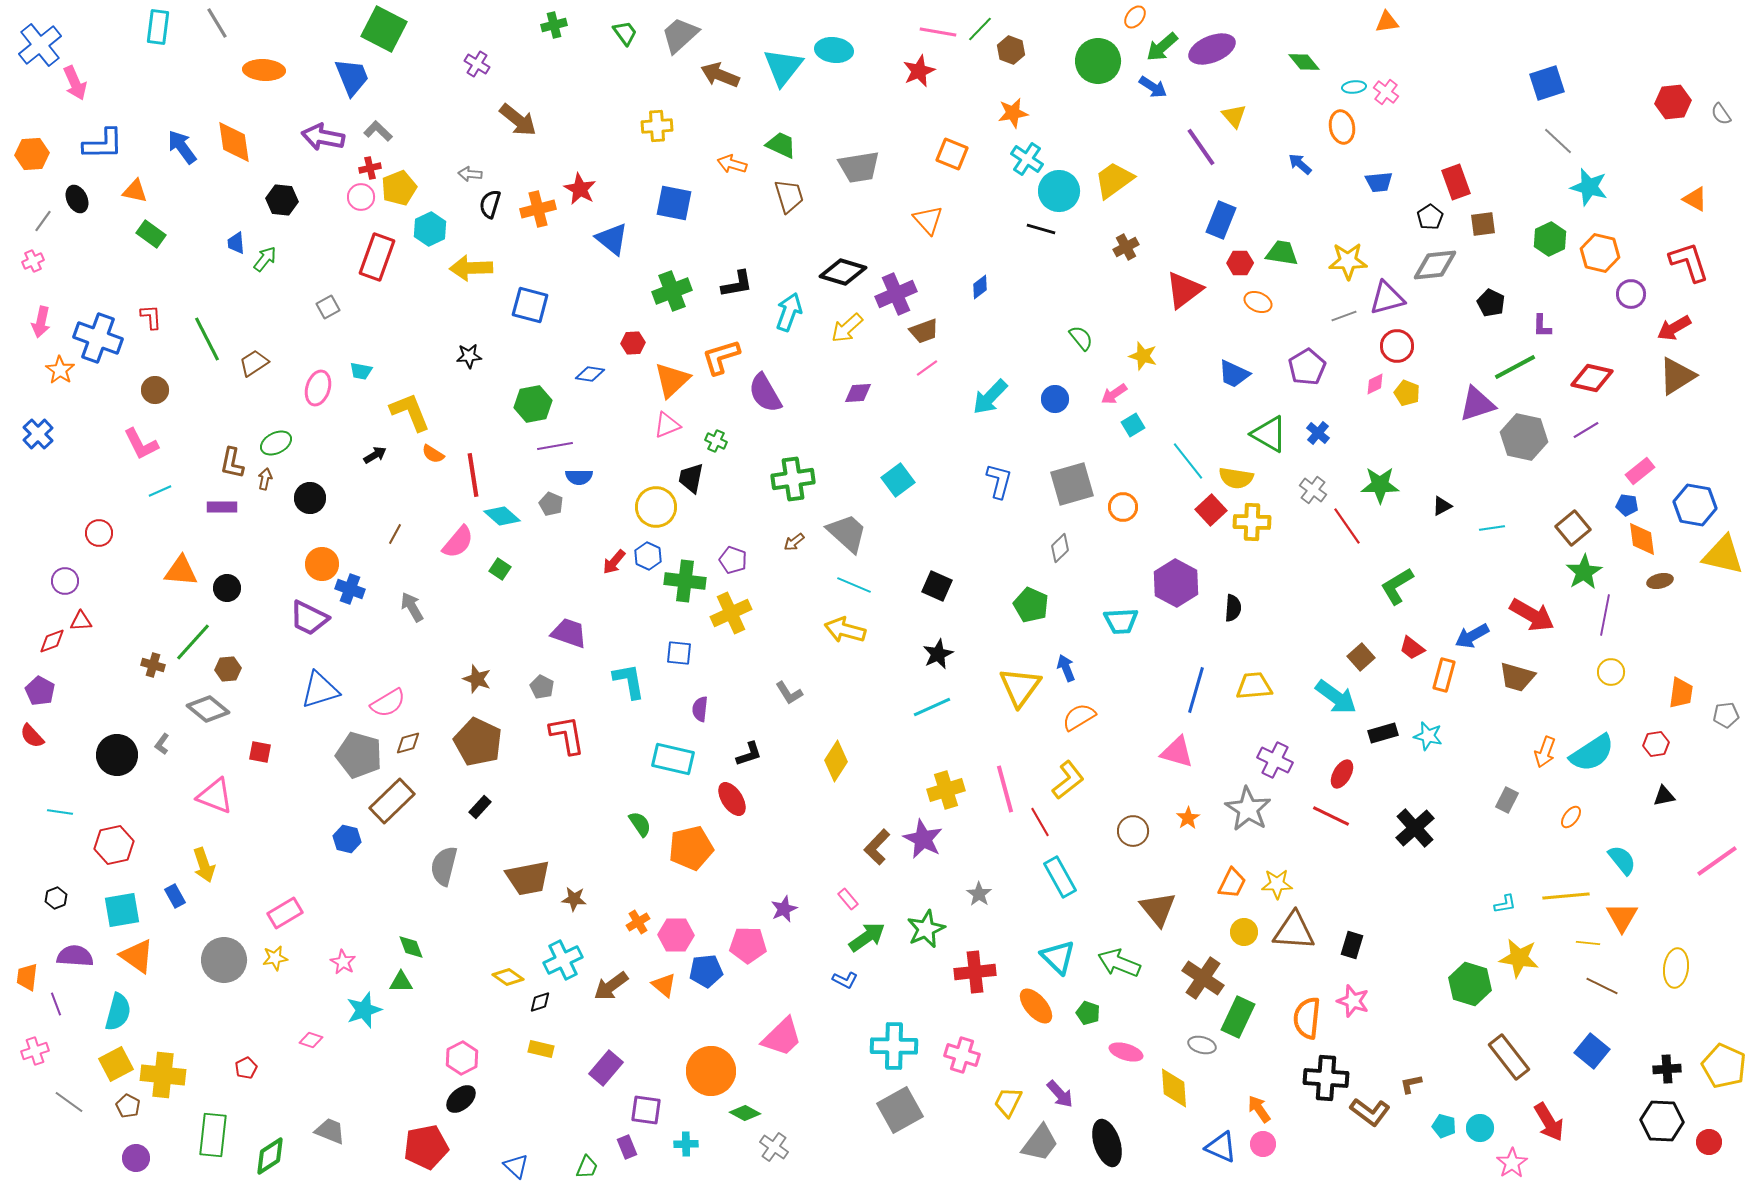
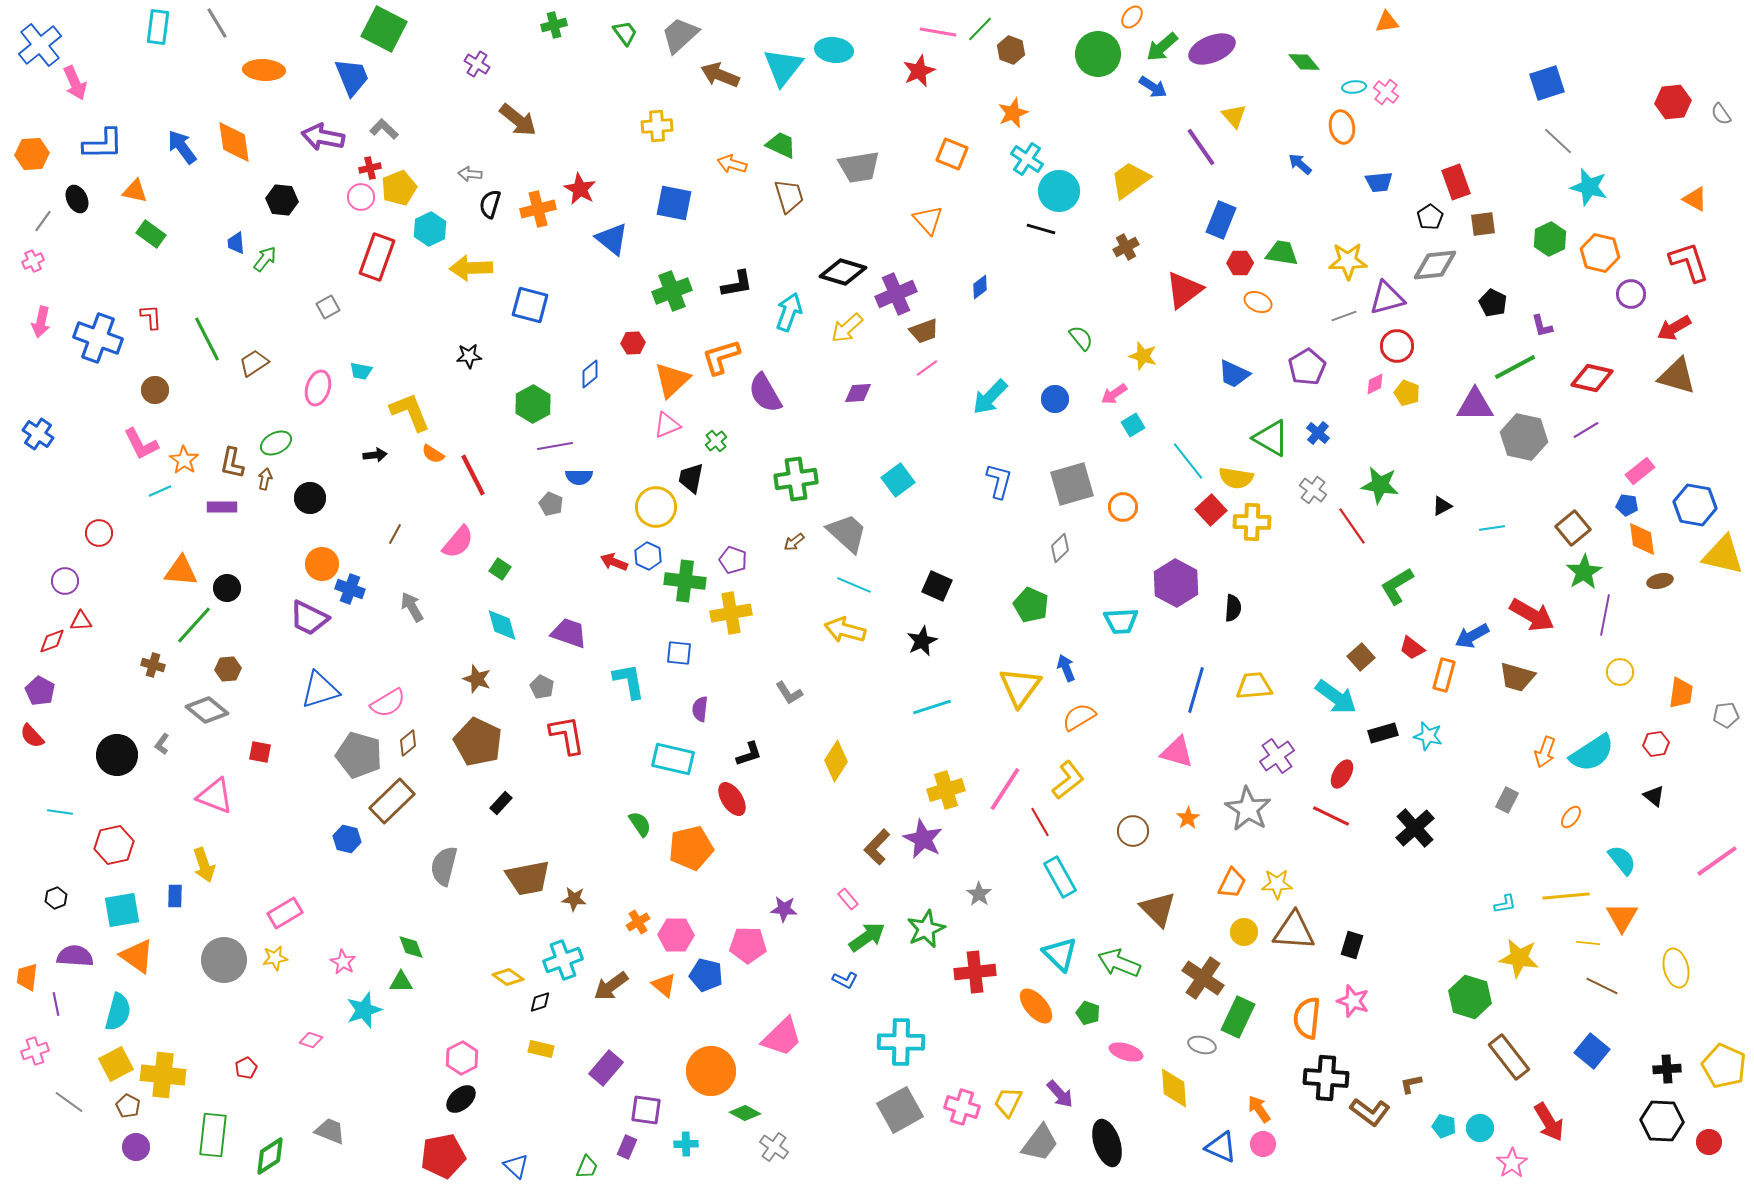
orange ellipse at (1135, 17): moved 3 px left
green circle at (1098, 61): moved 7 px up
orange star at (1013, 113): rotated 12 degrees counterclockwise
gray L-shape at (378, 131): moved 6 px right, 2 px up
yellow trapezoid at (1114, 180): moved 16 px right
black pentagon at (1491, 303): moved 2 px right
purple L-shape at (1542, 326): rotated 15 degrees counterclockwise
orange star at (60, 370): moved 124 px right, 90 px down
blue diamond at (590, 374): rotated 48 degrees counterclockwise
brown triangle at (1677, 376): rotated 48 degrees clockwise
green hexagon at (533, 404): rotated 18 degrees counterclockwise
purple triangle at (1477, 404): moved 2 px left, 1 px down; rotated 18 degrees clockwise
blue cross at (38, 434): rotated 12 degrees counterclockwise
green triangle at (1269, 434): moved 2 px right, 4 px down
green cross at (716, 441): rotated 25 degrees clockwise
black arrow at (375, 455): rotated 25 degrees clockwise
red line at (473, 475): rotated 18 degrees counterclockwise
green cross at (793, 479): moved 3 px right
green star at (1380, 485): rotated 9 degrees clockwise
cyan diamond at (502, 516): moved 109 px down; rotated 33 degrees clockwise
red line at (1347, 526): moved 5 px right
red arrow at (614, 562): rotated 72 degrees clockwise
yellow cross at (731, 613): rotated 15 degrees clockwise
green line at (193, 642): moved 1 px right, 17 px up
black star at (938, 654): moved 16 px left, 13 px up
yellow circle at (1611, 672): moved 9 px right
cyan line at (932, 707): rotated 6 degrees clockwise
gray diamond at (208, 709): moved 1 px left, 1 px down
brown diamond at (408, 743): rotated 24 degrees counterclockwise
purple cross at (1275, 760): moved 2 px right, 4 px up; rotated 28 degrees clockwise
pink line at (1005, 789): rotated 48 degrees clockwise
black triangle at (1664, 796): moved 10 px left; rotated 50 degrees clockwise
black rectangle at (480, 807): moved 21 px right, 4 px up
blue rectangle at (175, 896): rotated 30 degrees clockwise
purple star at (784, 909): rotated 28 degrees clockwise
brown triangle at (1158, 909): rotated 6 degrees counterclockwise
cyan triangle at (1058, 957): moved 2 px right, 3 px up
cyan cross at (563, 960): rotated 6 degrees clockwise
yellow ellipse at (1676, 968): rotated 21 degrees counterclockwise
blue pentagon at (706, 971): moved 4 px down; rotated 20 degrees clockwise
green hexagon at (1470, 984): moved 13 px down
purple line at (56, 1004): rotated 10 degrees clockwise
cyan cross at (894, 1046): moved 7 px right, 4 px up
pink cross at (962, 1055): moved 52 px down
red pentagon at (426, 1147): moved 17 px right, 9 px down
purple rectangle at (627, 1147): rotated 45 degrees clockwise
purple circle at (136, 1158): moved 11 px up
